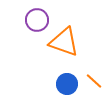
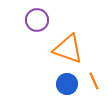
orange triangle: moved 4 px right, 7 px down
orange line: rotated 24 degrees clockwise
